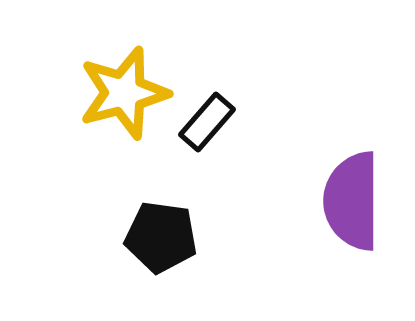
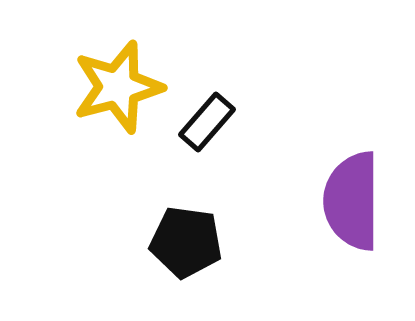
yellow star: moved 6 px left, 6 px up
black pentagon: moved 25 px right, 5 px down
